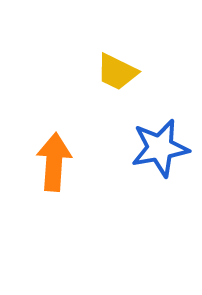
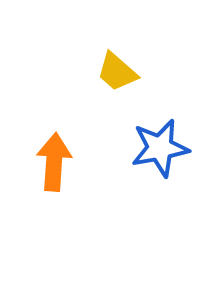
yellow trapezoid: rotated 15 degrees clockwise
